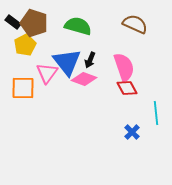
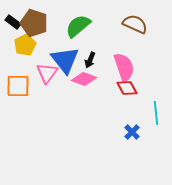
green semicircle: rotated 56 degrees counterclockwise
blue triangle: moved 2 px left, 2 px up
orange square: moved 5 px left, 2 px up
